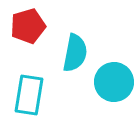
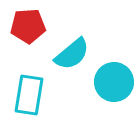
red pentagon: rotated 12 degrees clockwise
cyan semicircle: moved 3 px left, 1 px down; rotated 39 degrees clockwise
